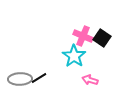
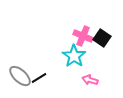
gray ellipse: moved 3 px up; rotated 45 degrees clockwise
